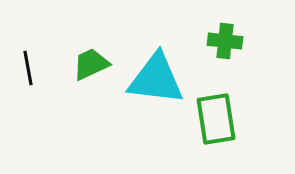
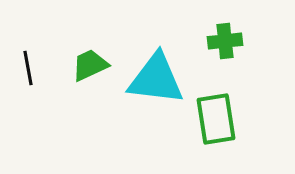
green cross: rotated 12 degrees counterclockwise
green trapezoid: moved 1 px left, 1 px down
